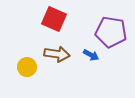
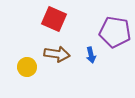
purple pentagon: moved 4 px right
blue arrow: rotated 49 degrees clockwise
